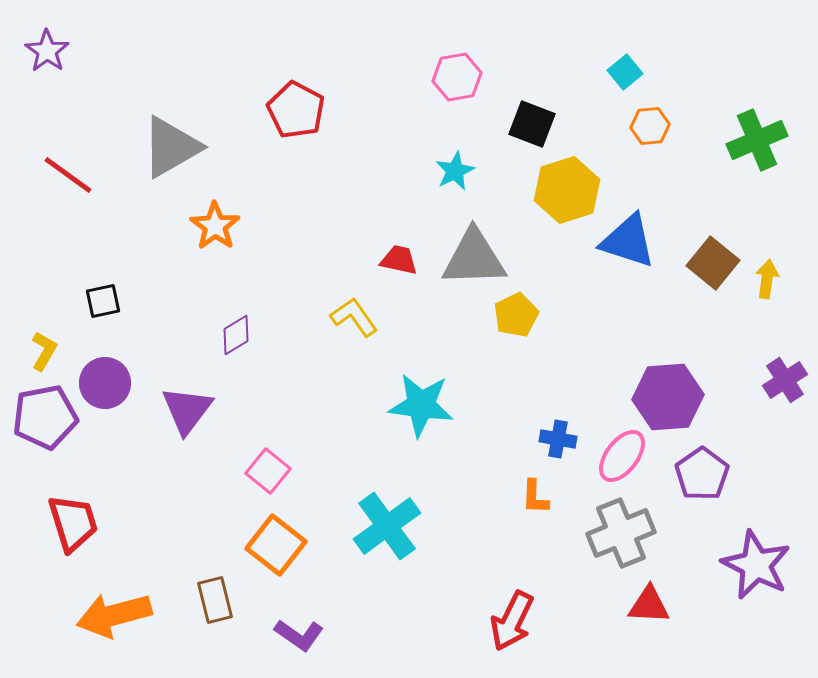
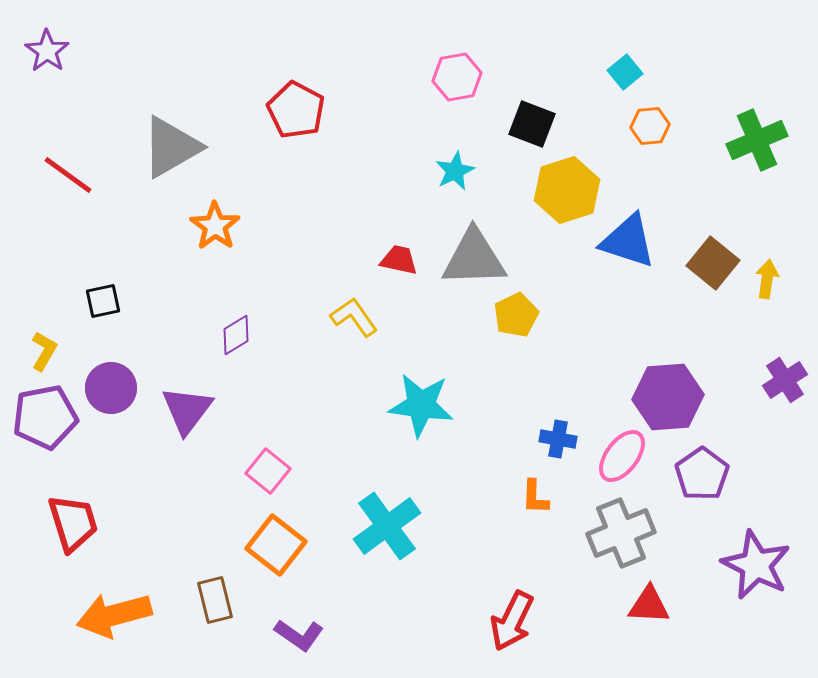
purple circle at (105, 383): moved 6 px right, 5 px down
